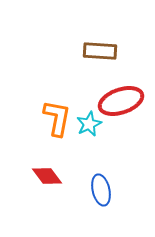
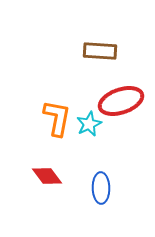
blue ellipse: moved 2 px up; rotated 12 degrees clockwise
